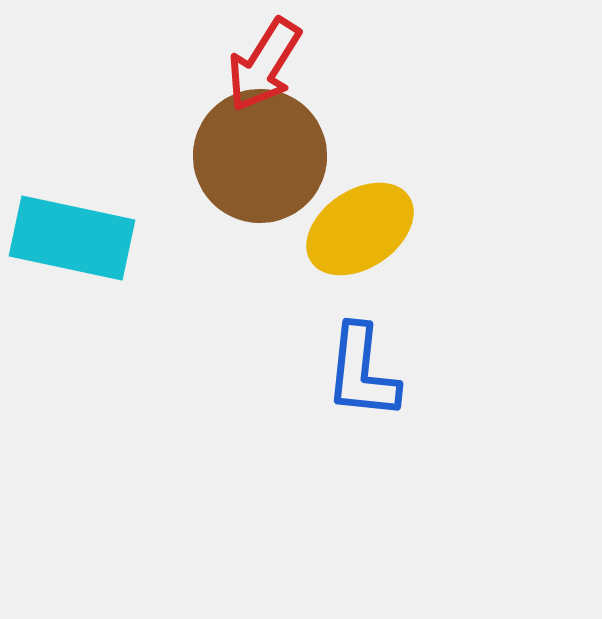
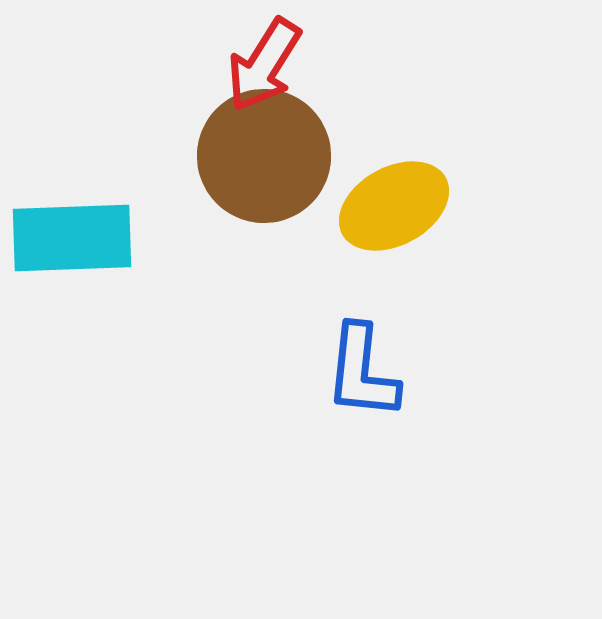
brown circle: moved 4 px right
yellow ellipse: moved 34 px right, 23 px up; rotated 5 degrees clockwise
cyan rectangle: rotated 14 degrees counterclockwise
